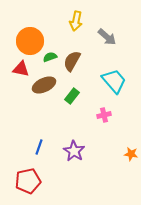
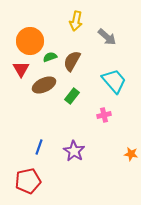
red triangle: rotated 48 degrees clockwise
